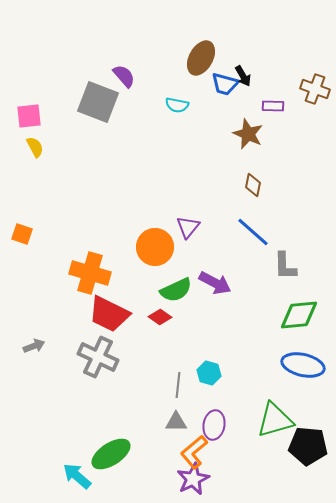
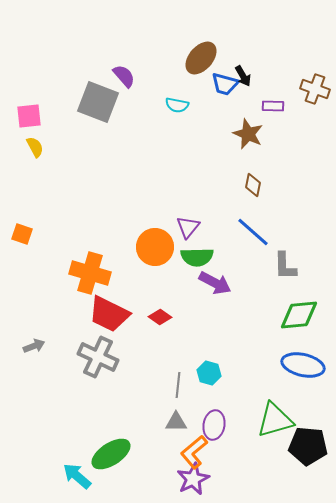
brown ellipse: rotated 12 degrees clockwise
green semicircle: moved 21 px right, 33 px up; rotated 24 degrees clockwise
